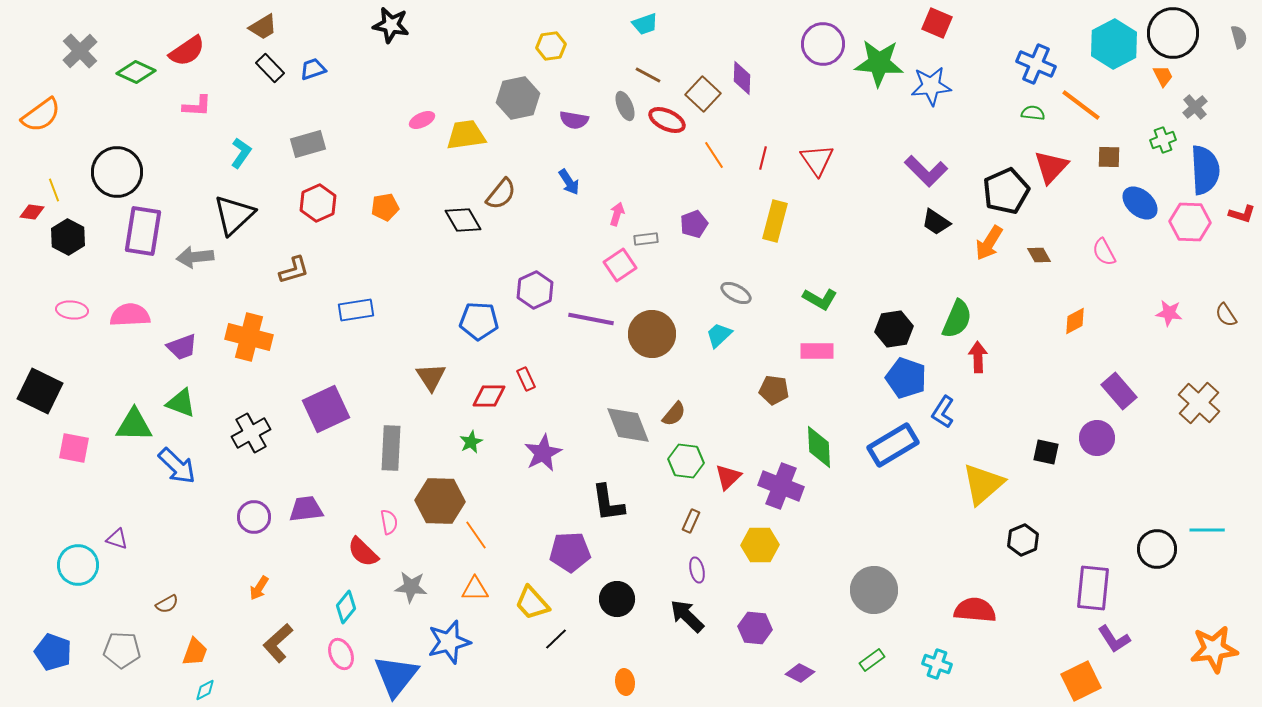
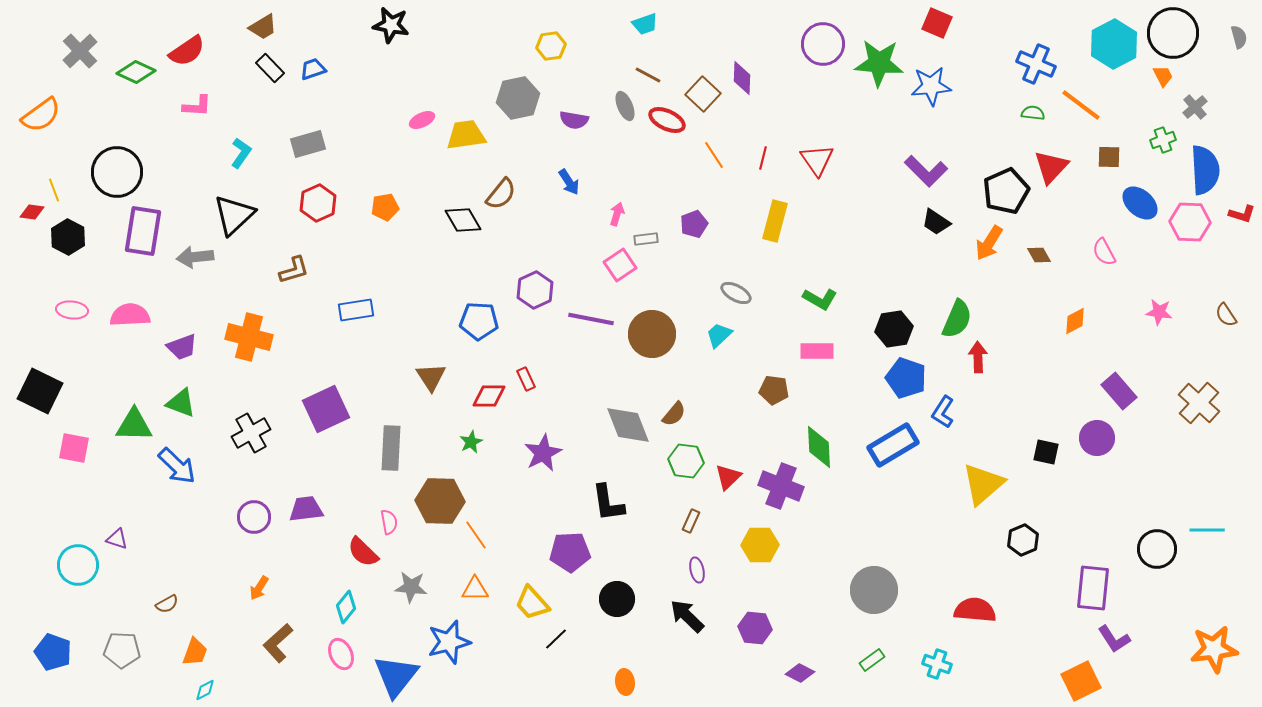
pink star at (1169, 313): moved 10 px left, 1 px up
